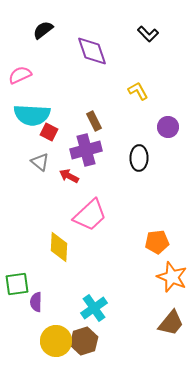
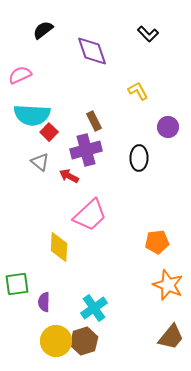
red square: rotated 18 degrees clockwise
orange star: moved 4 px left, 8 px down
purple semicircle: moved 8 px right
brown trapezoid: moved 14 px down
